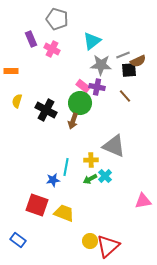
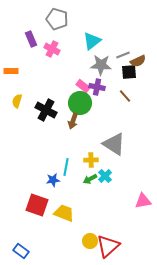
black square: moved 2 px down
gray triangle: moved 2 px up; rotated 10 degrees clockwise
blue rectangle: moved 3 px right, 11 px down
